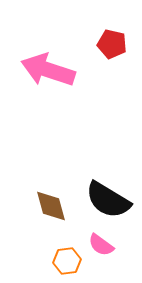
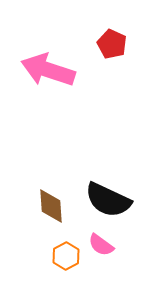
red pentagon: rotated 12 degrees clockwise
black semicircle: rotated 6 degrees counterclockwise
brown diamond: rotated 12 degrees clockwise
orange hexagon: moved 1 px left, 5 px up; rotated 20 degrees counterclockwise
